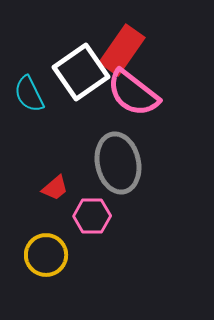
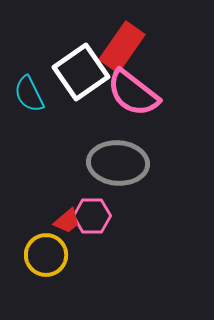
red rectangle: moved 3 px up
gray ellipse: rotated 74 degrees counterclockwise
red trapezoid: moved 12 px right, 33 px down
